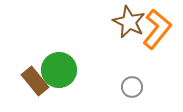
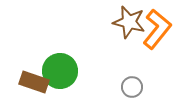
brown star: rotated 12 degrees counterclockwise
green circle: moved 1 px right, 1 px down
brown rectangle: moved 1 px left, 1 px down; rotated 32 degrees counterclockwise
